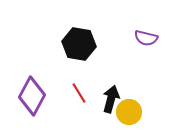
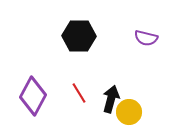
black hexagon: moved 8 px up; rotated 8 degrees counterclockwise
purple diamond: moved 1 px right
